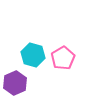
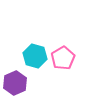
cyan hexagon: moved 2 px right, 1 px down
